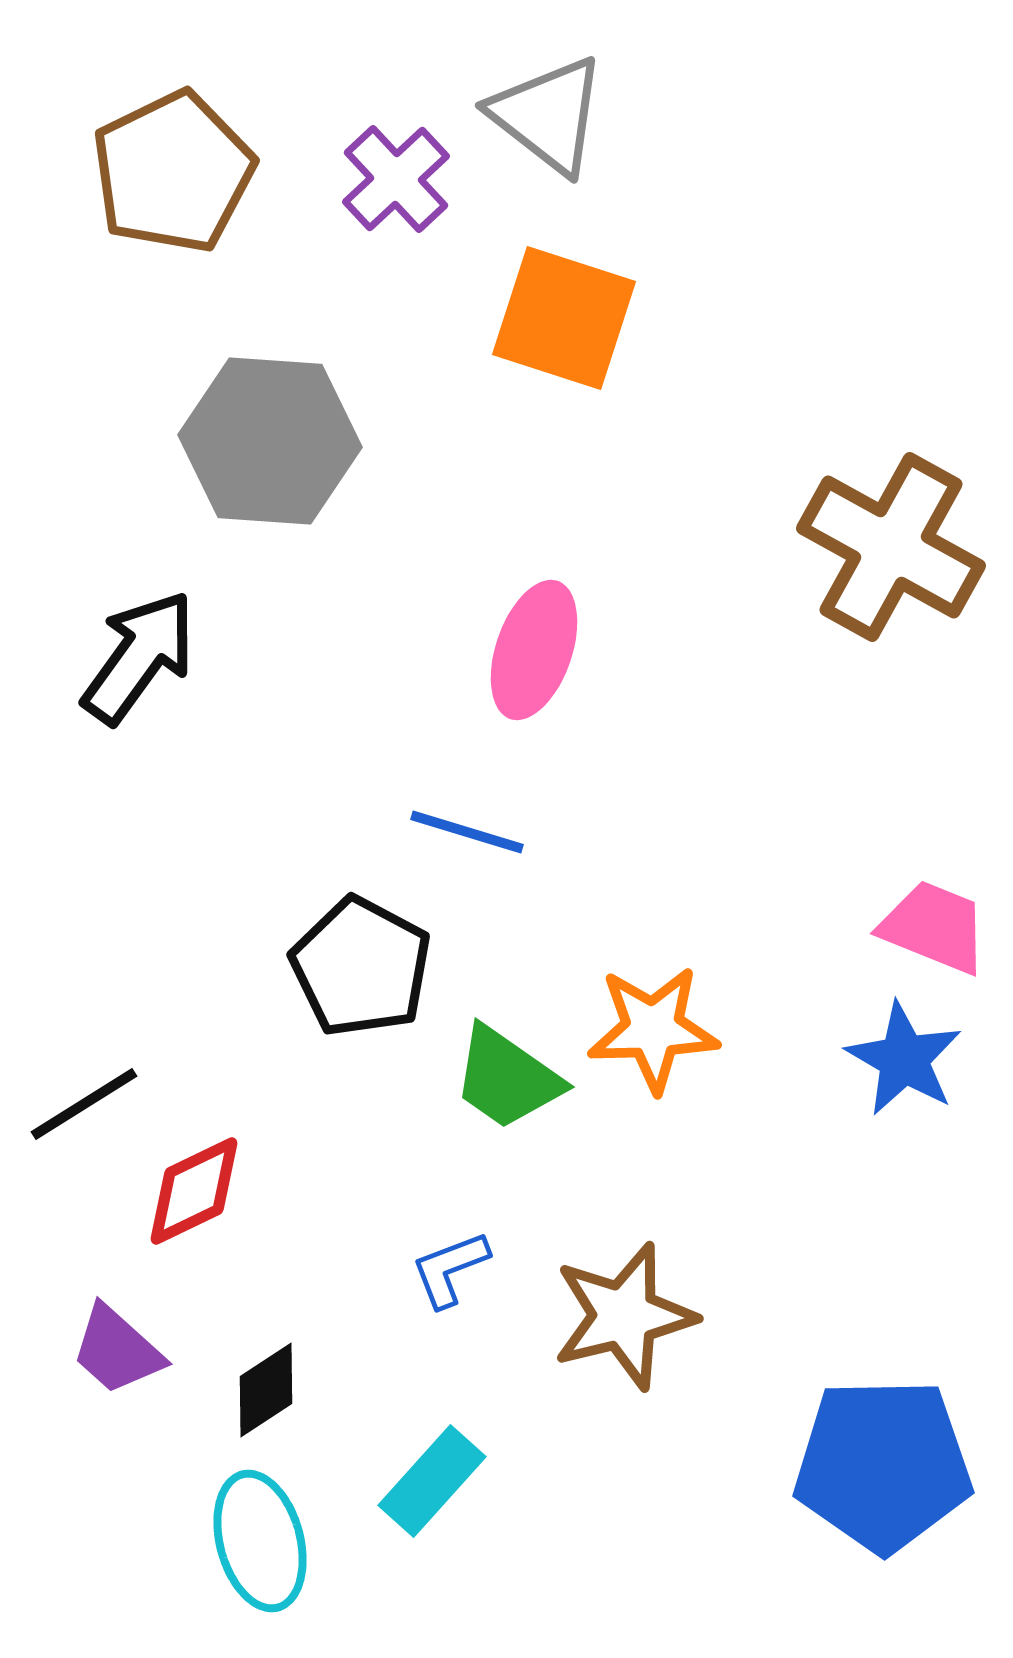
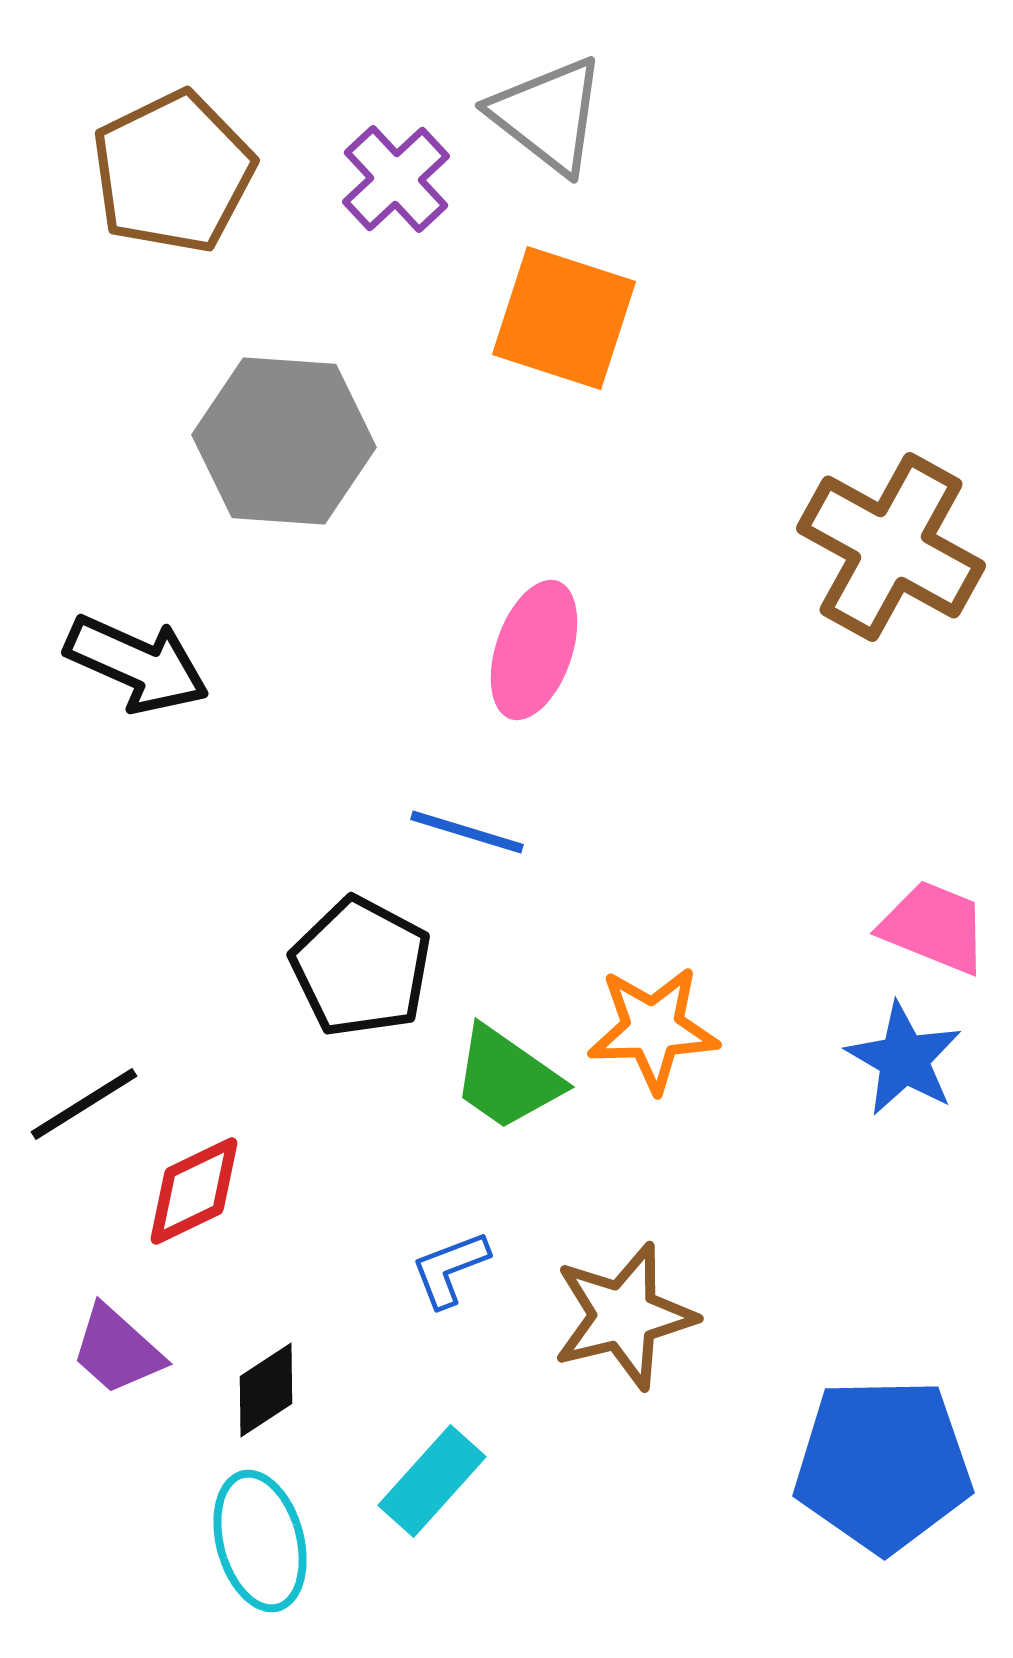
gray hexagon: moved 14 px right
black arrow: moved 2 px left, 7 px down; rotated 78 degrees clockwise
